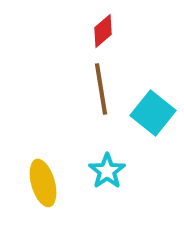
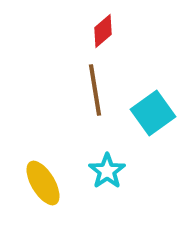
brown line: moved 6 px left, 1 px down
cyan square: rotated 15 degrees clockwise
yellow ellipse: rotated 15 degrees counterclockwise
